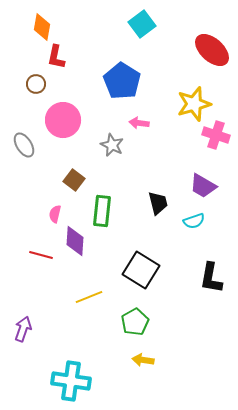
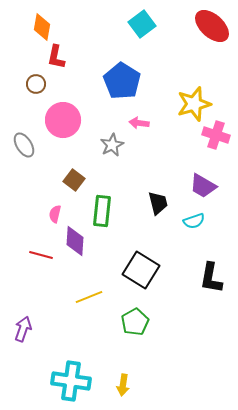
red ellipse: moved 24 px up
gray star: rotated 20 degrees clockwise
yellow arrow: moved 20 px left, 25 px down; rotated 90 degrees counterclockwise
